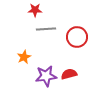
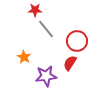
gray line: rotated 54 degrees clockwise
red circle: moved 4 px down
orange star: rotated 16 degrees counterclockwise
red semicircle: moved 1 px right, 11 px up; rotated 42 degrees counterclockwise
